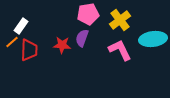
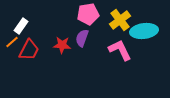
cyan ellipse: moved 9 px left, 8 px up
red trapezoid: rotated 25 degrees clockwise
